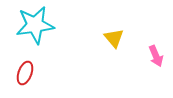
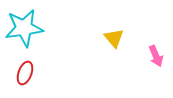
cyan star: moved 11 px left, 3 px down
